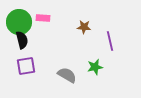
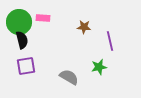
green star: moved 4 px right
gray semicircle: moved 2 px right, 2 px down
